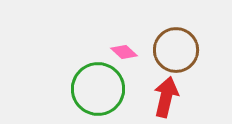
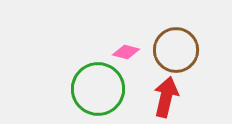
pink diamond: moved 2 px right; rotated 28 degrees counterclockwise
